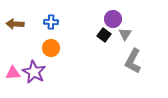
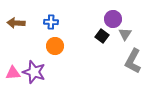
brown arrow: moved 1 px right, 1 px up
black square: moved 2 px left, 1 px down
orange circle: moved 4 px right, 2 px up
purple star: rotated 10 degrees counterclockwise
